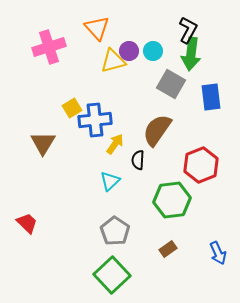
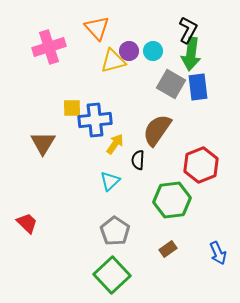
blue rectangle: moved 13 px left, 10 px up
yellow square: rotated 30 degrees clockwise
